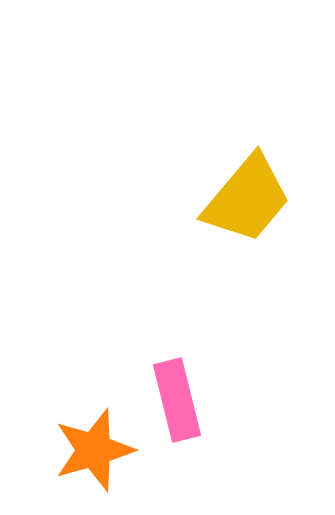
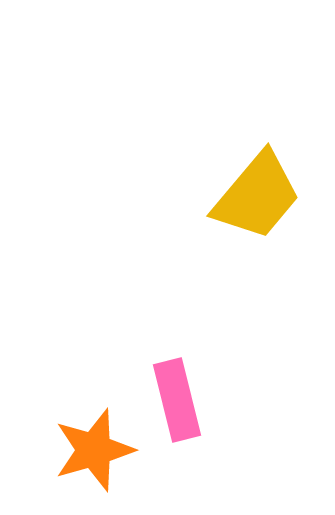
yellow trapezoid: moved 10 px right, 3 px up
